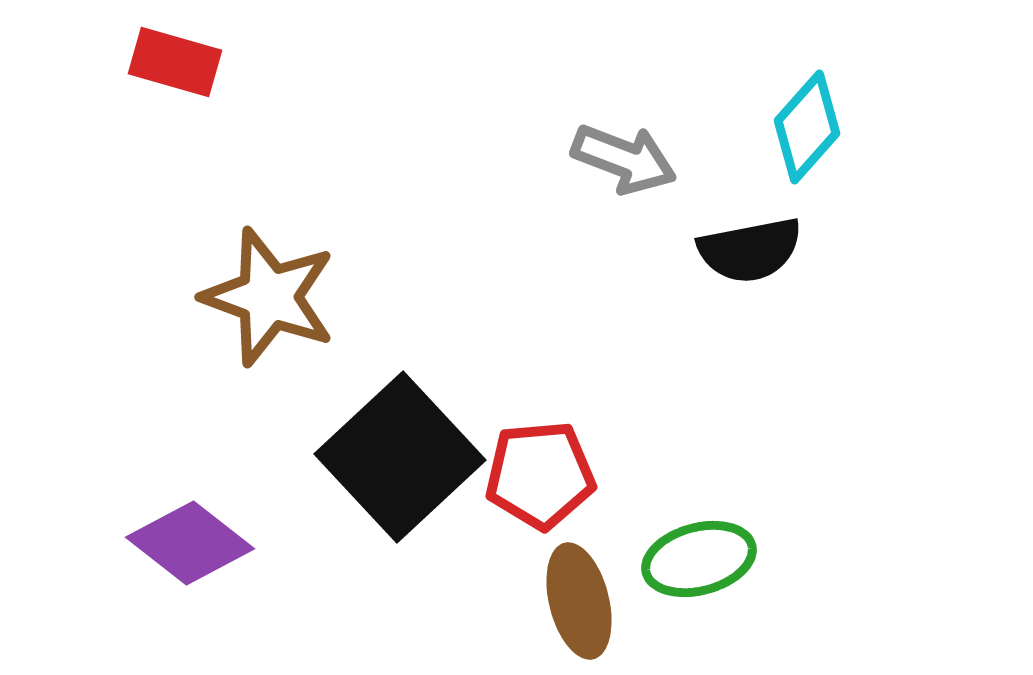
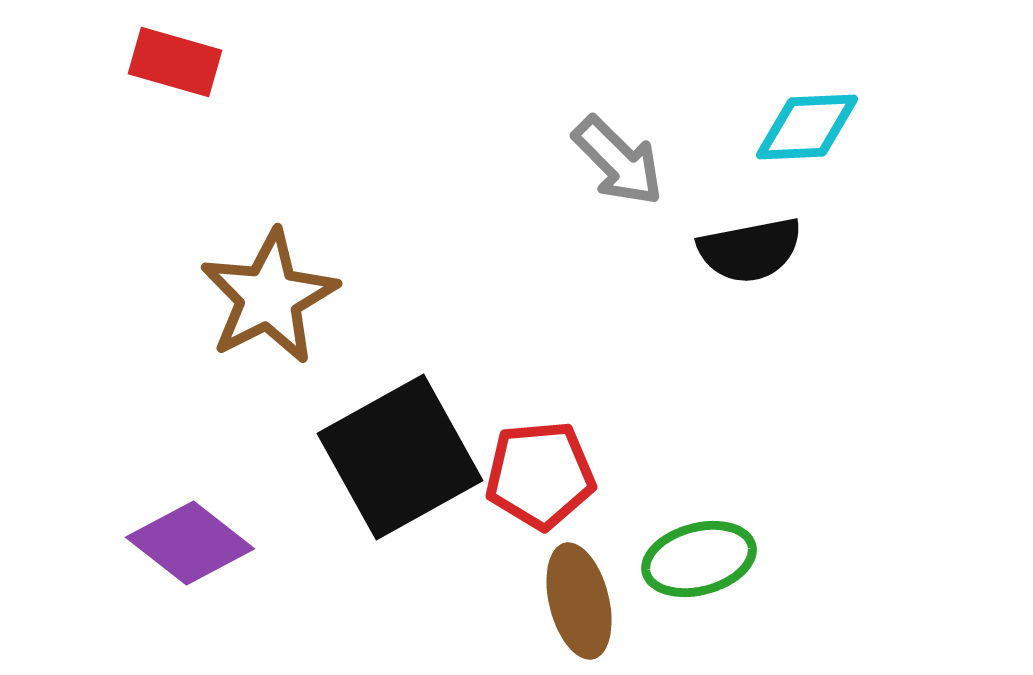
cyan diamond: rotated 46 degrees clockwise
gray arrow: moved 6 px left, 2 px down; rotated 24 degrees clockwise
brown star: rotated 25 degrees clockwise
black square: rotated 14 degrees clockwise
